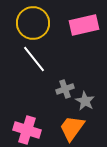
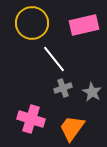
yellow circle: moved 1 px left
white line: moved 20 px right
gray cross: moved 2 px left, 1 px up
gray star: moved 7 px right, 9 px up
pink cross: moved 4 px right, 11 px up
